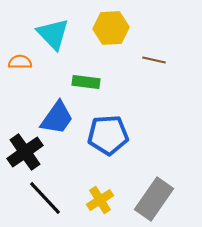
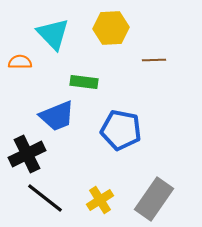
brown line: rotated 15 degrees counterclockwise
green rectangle: moved 2 px left
blue trapezoid: moved 2 px up; rotated 33 degrees clockwise
blue pentagon: moved 13 px right, 5 px up; rotated 15 degrees clockwise
black cross: moved 2 px right, 2 px down; rotated 9 degrees clockwise
black line: rotated 9 degrees counterclockwise
